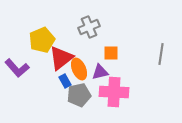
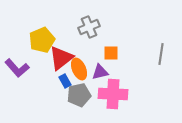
pink cross: moved 1 px left, 2 px down
